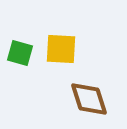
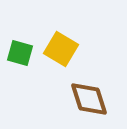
yellow square: rotated 28 degrees clockwise
